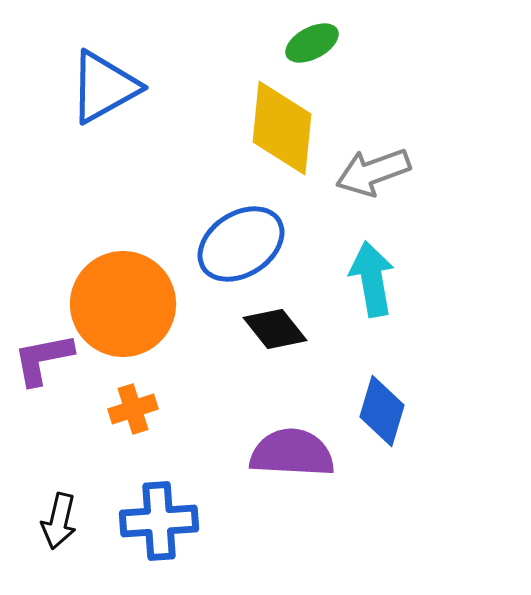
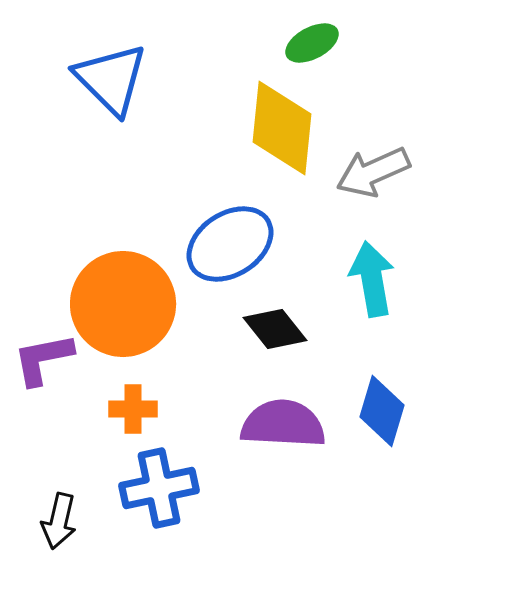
blue triangle: moved 7 px right, 8 px up; rotated 46 degrees counterclockwise
gray arrow: rotated 4 degrees counterclockwise
blue ellipse: moved 11 px left
orange cross: rotated 18 degrees clockwise
purple semicircle: moved 9 px left, 29 px up
blue cross: moved 33 px up; rotated 8 degrees counterclockwise
